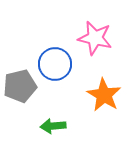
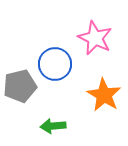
pink star: rotated 12 degrees clockwise
